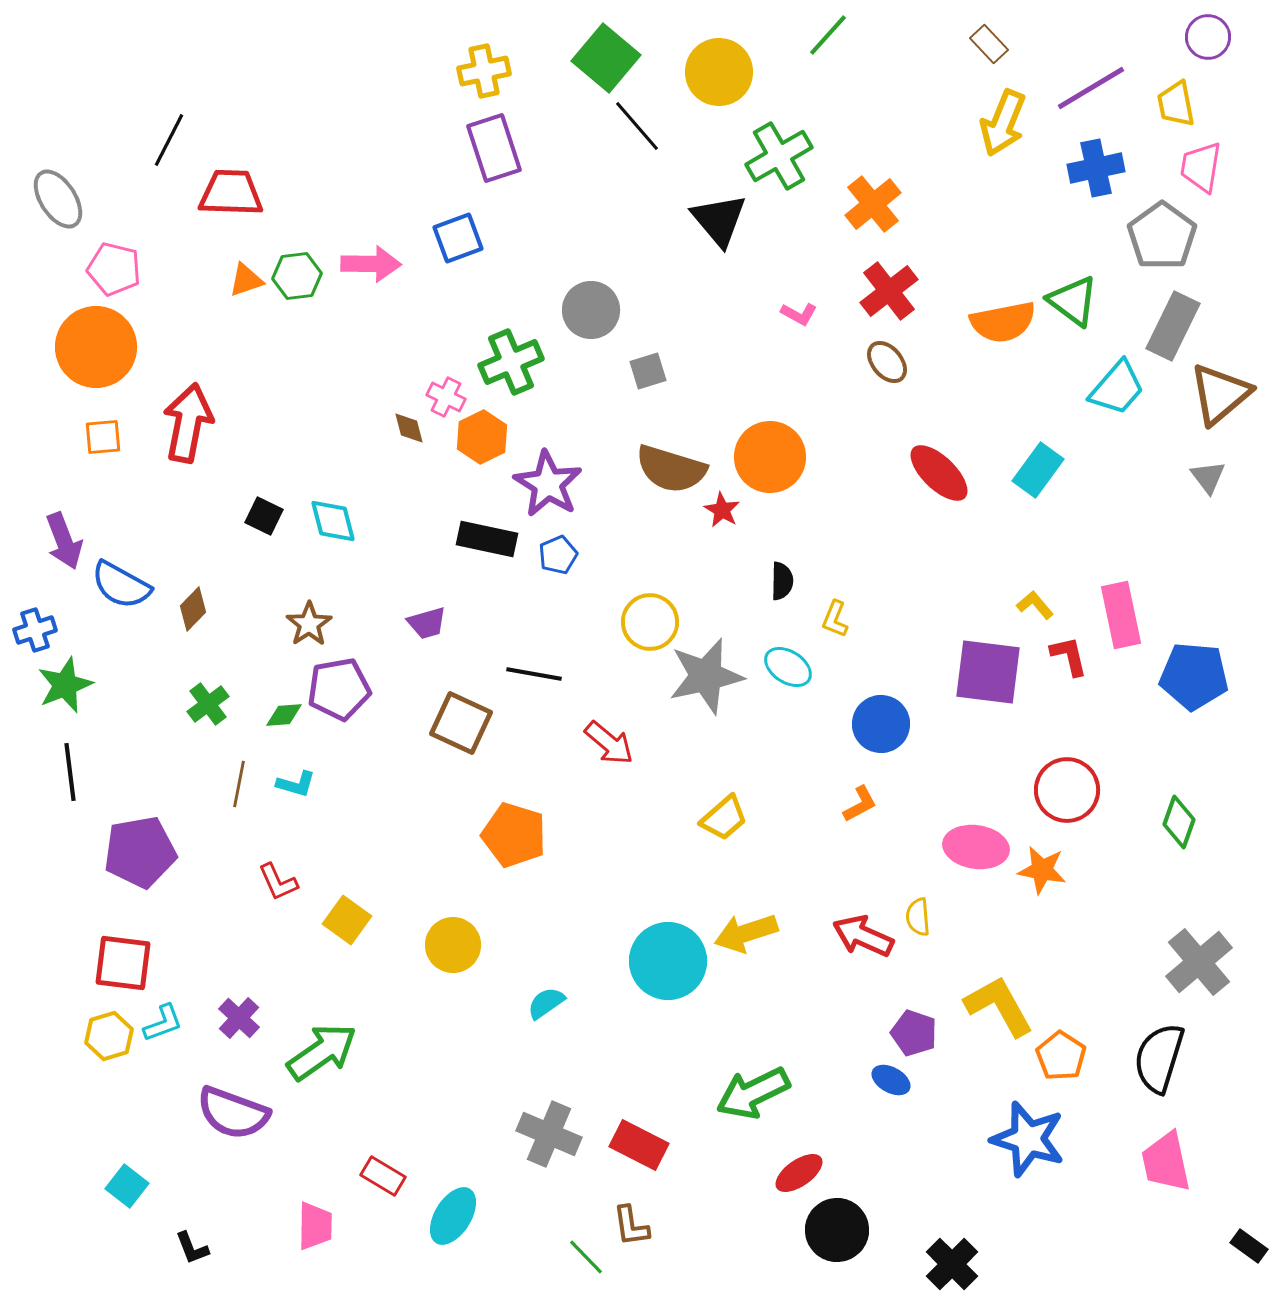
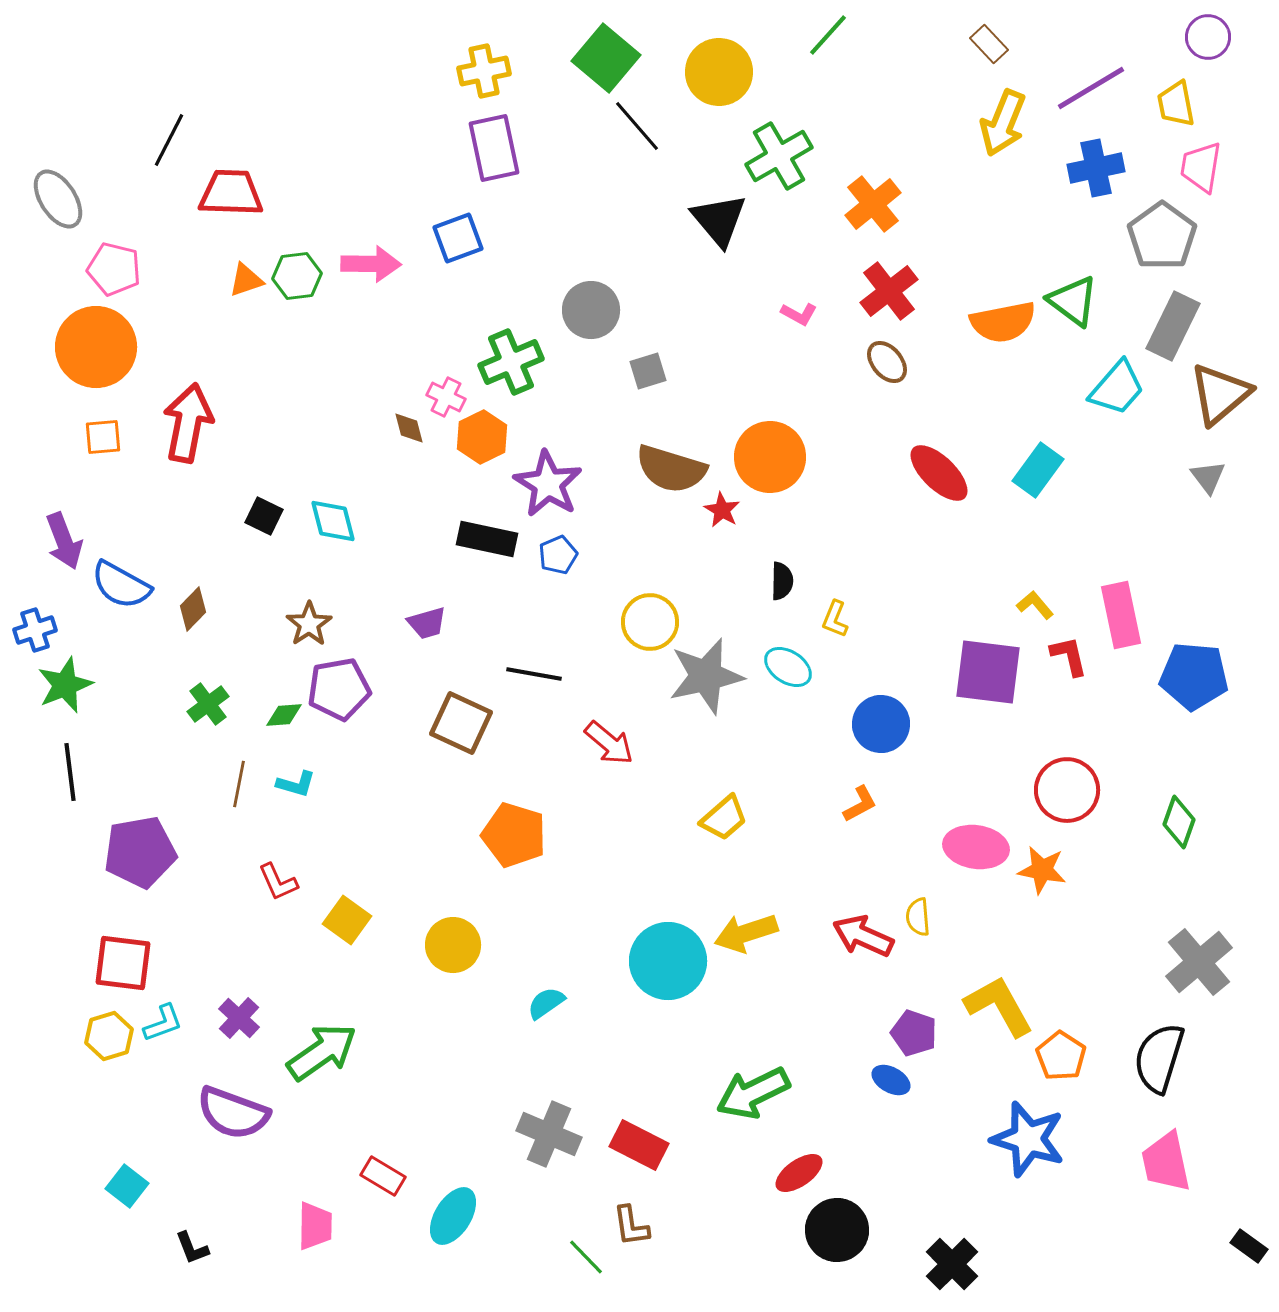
purple rectangle at (494, 148): rotated 6 degrees clockwise
